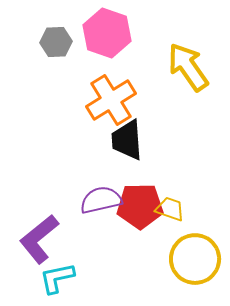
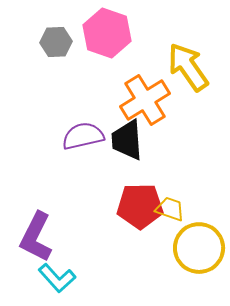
orange cross: moved 34 px right
purple semicircle: moved 18 px left, 64 px up
purple L-shape: moved 3 px left, 2 px up; rotated 24 degrees counterclockwise
yellow circle: moved 4 px right, 11 px up
cyan L-shape: rotated 120 degrees counterclockwise
